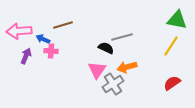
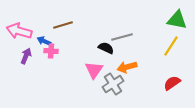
pink arrow: rotated 20 degrees clockwise
blue arrow: moved 1 px right, 2 px down
pink triangle: moved 3 px left
